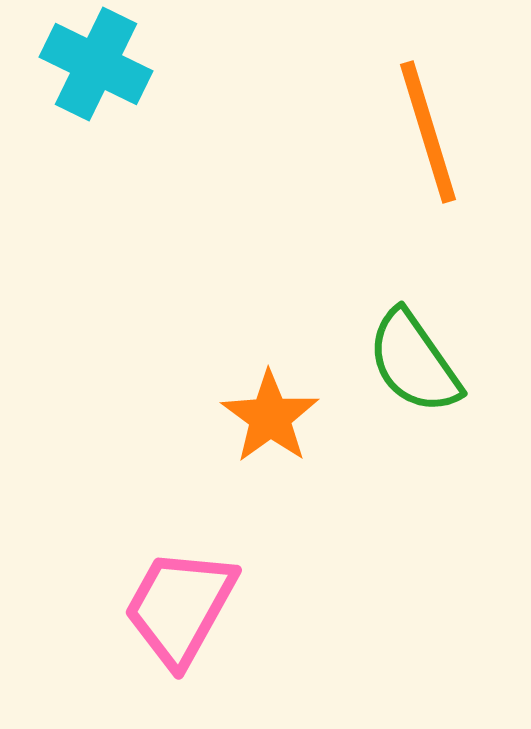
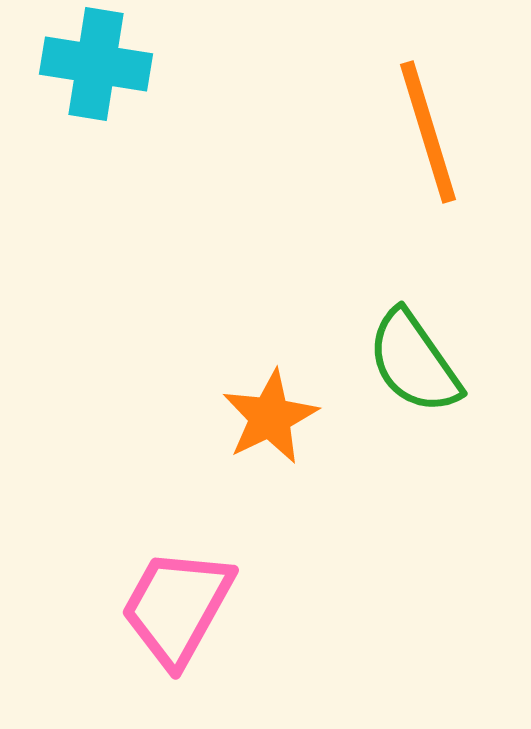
cyan cross: rotated 17 degrees counterclockwise
orange star: rotated 10 degrees clockwise
pink trapezoid: moved 3 px left
